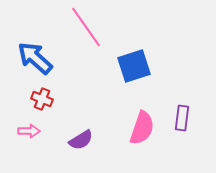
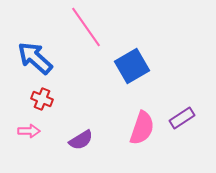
blue square: moved 2 px left; rotated 12 degrees counterclockwise
purple rectangle: rotated 50 degrees clockwise
